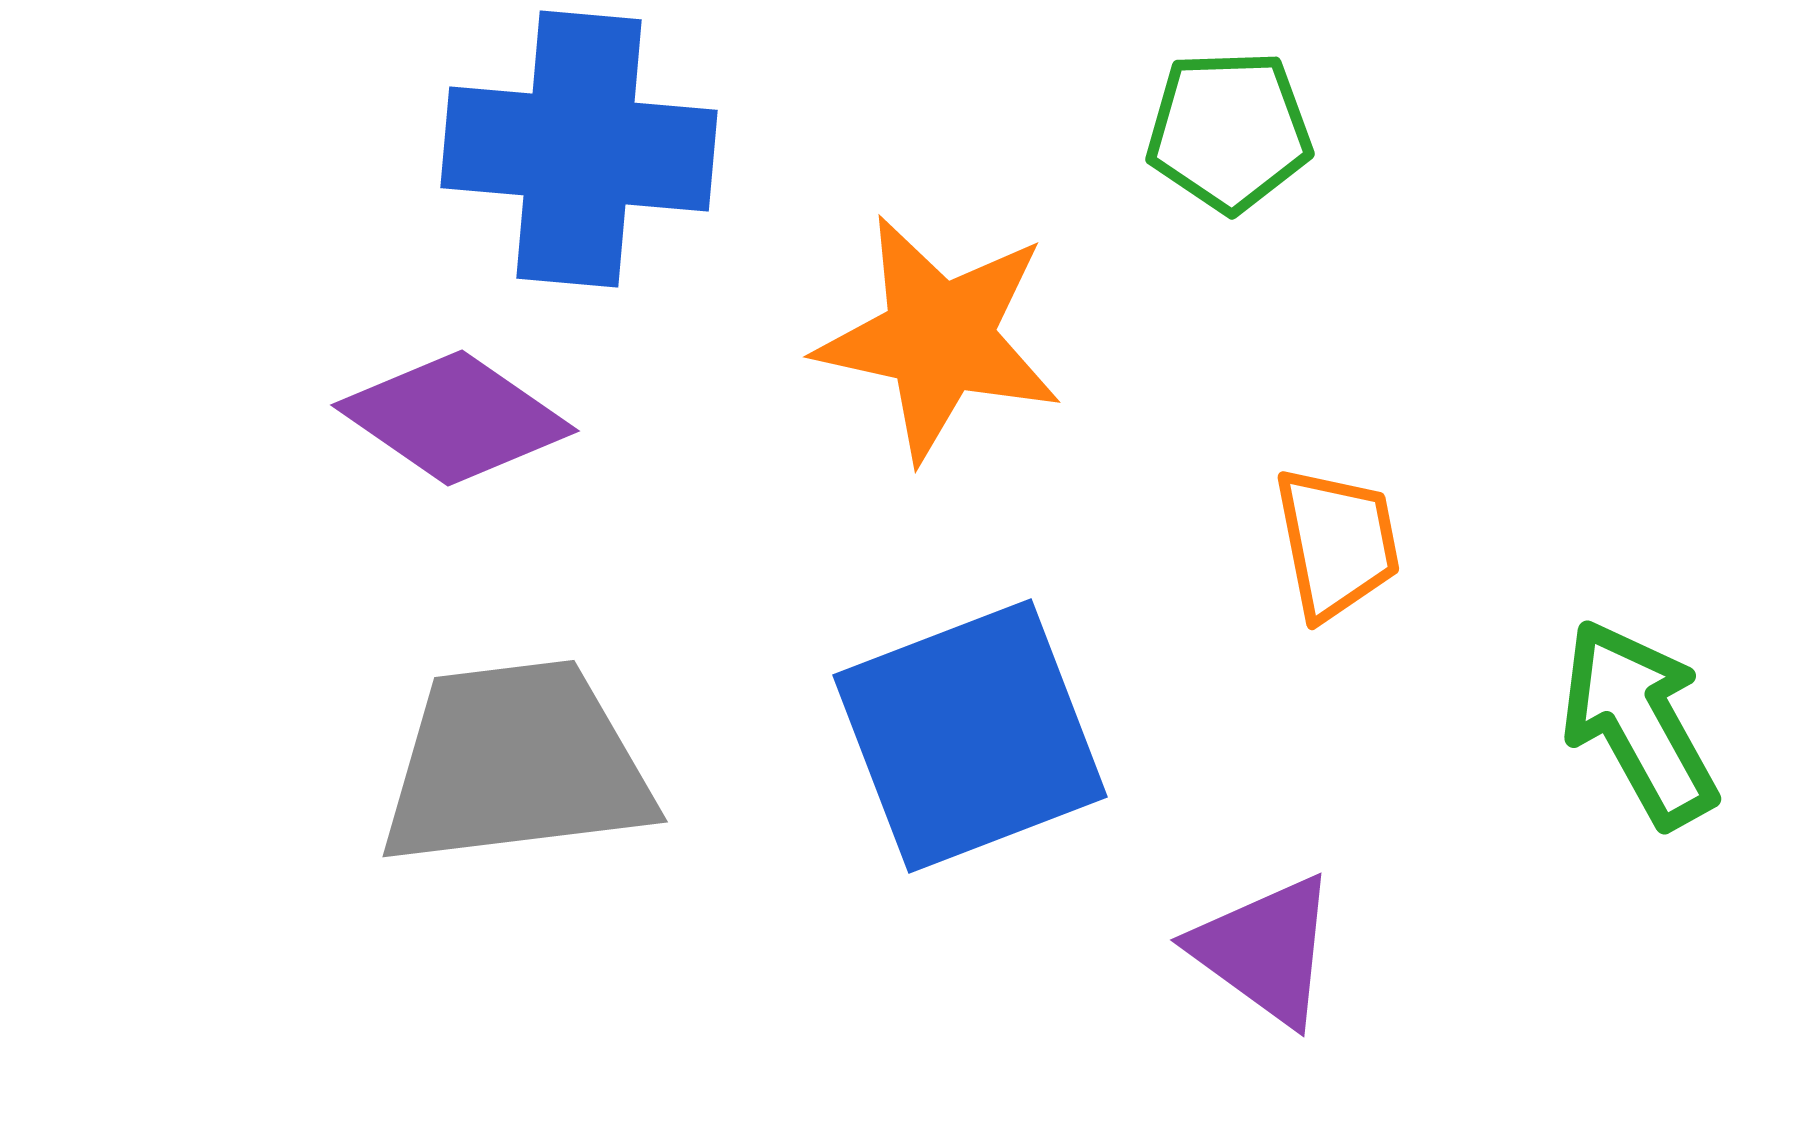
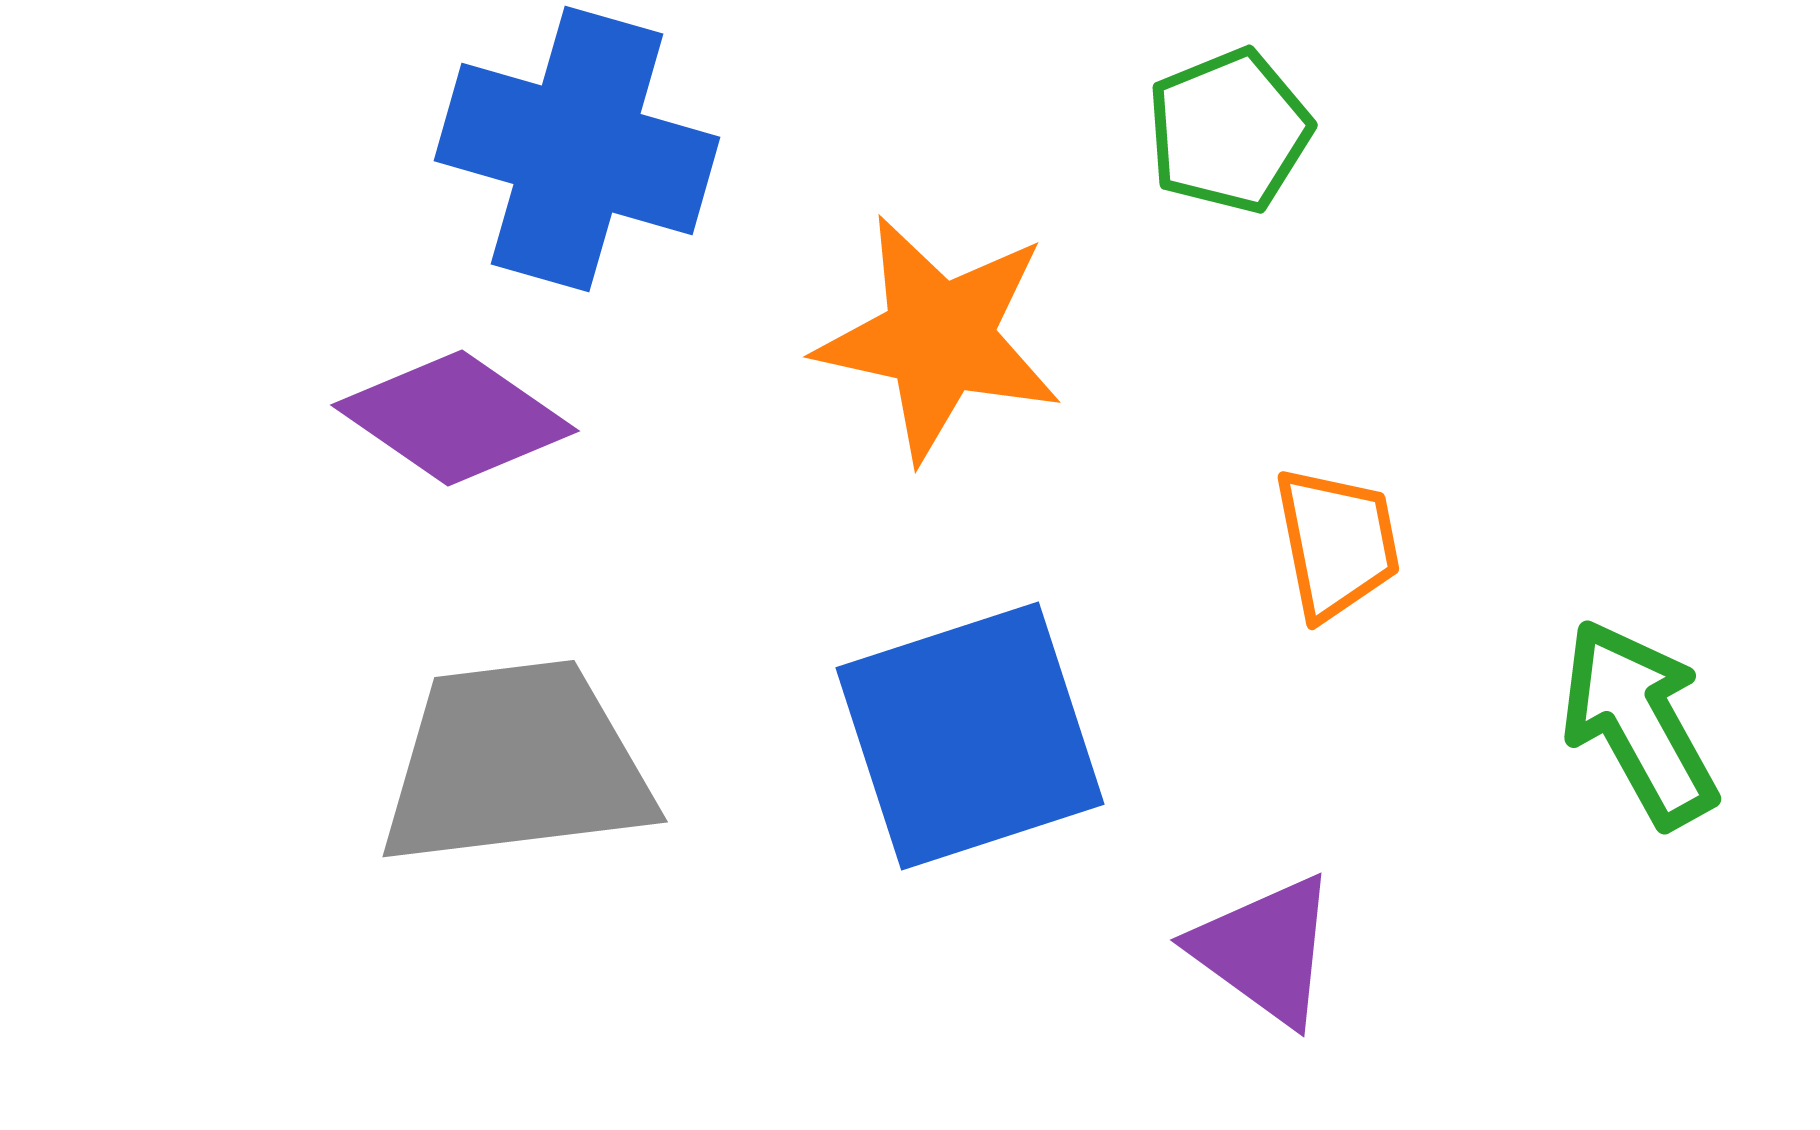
green pentagon: rotated 20 degrees counterclockwise
blue cross: moved 2 px left; rotated 11 degrees clockwise
blue square: rotated 3 degrees clockwise
